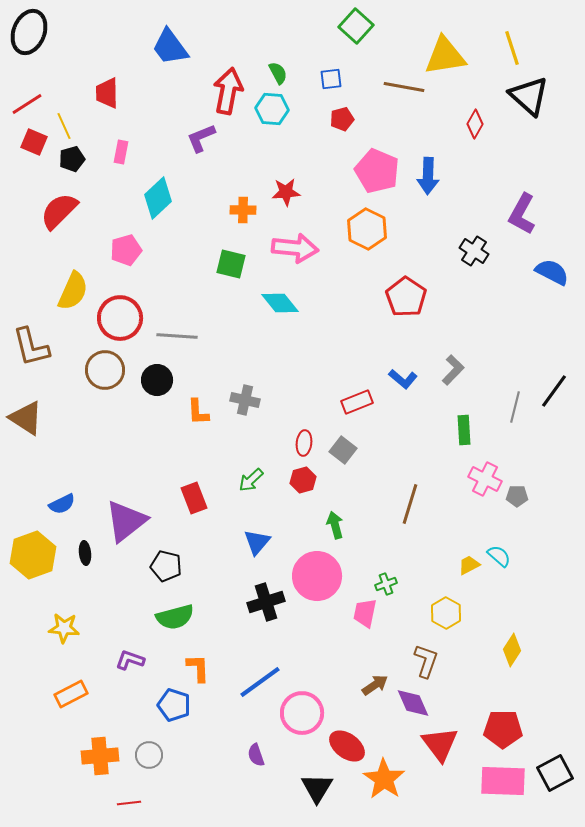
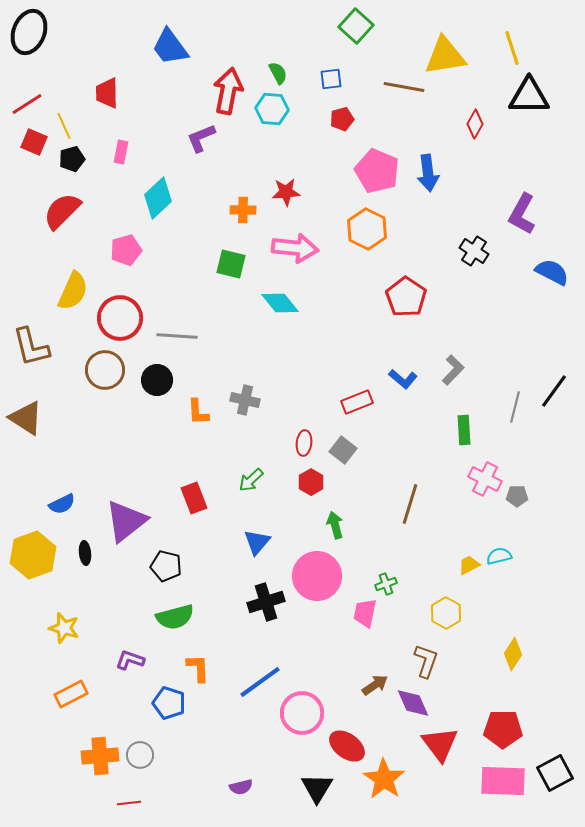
black triangle at (529, 96): rotated 42 degrees counterclockwise
blue arrow at (428, 176): moved 3 px up; rotated 9 degrees counterclockwise
red semicircle at (59, 211): moved 3 px right
red hexagon at (303, 480): moved 8 px right, 2 px down; rotated 15 degrees counterclockwise
cyan semicircle at (499, 556): rotated 55 degrees counterclockwise
yellow star at (64, 628): rotated 12 degrees clockwise
yellow diamond at (512, 650): moved 1 px right, 4 px down
blue pentagon at (174, 705): moved 5 px left, 2 px up
gray circle at (149, 755): moved 9 px left
purple semicircle at (256, 755): moved 15 px left, 32 px down; rotated 85 degrees counterclockwise
